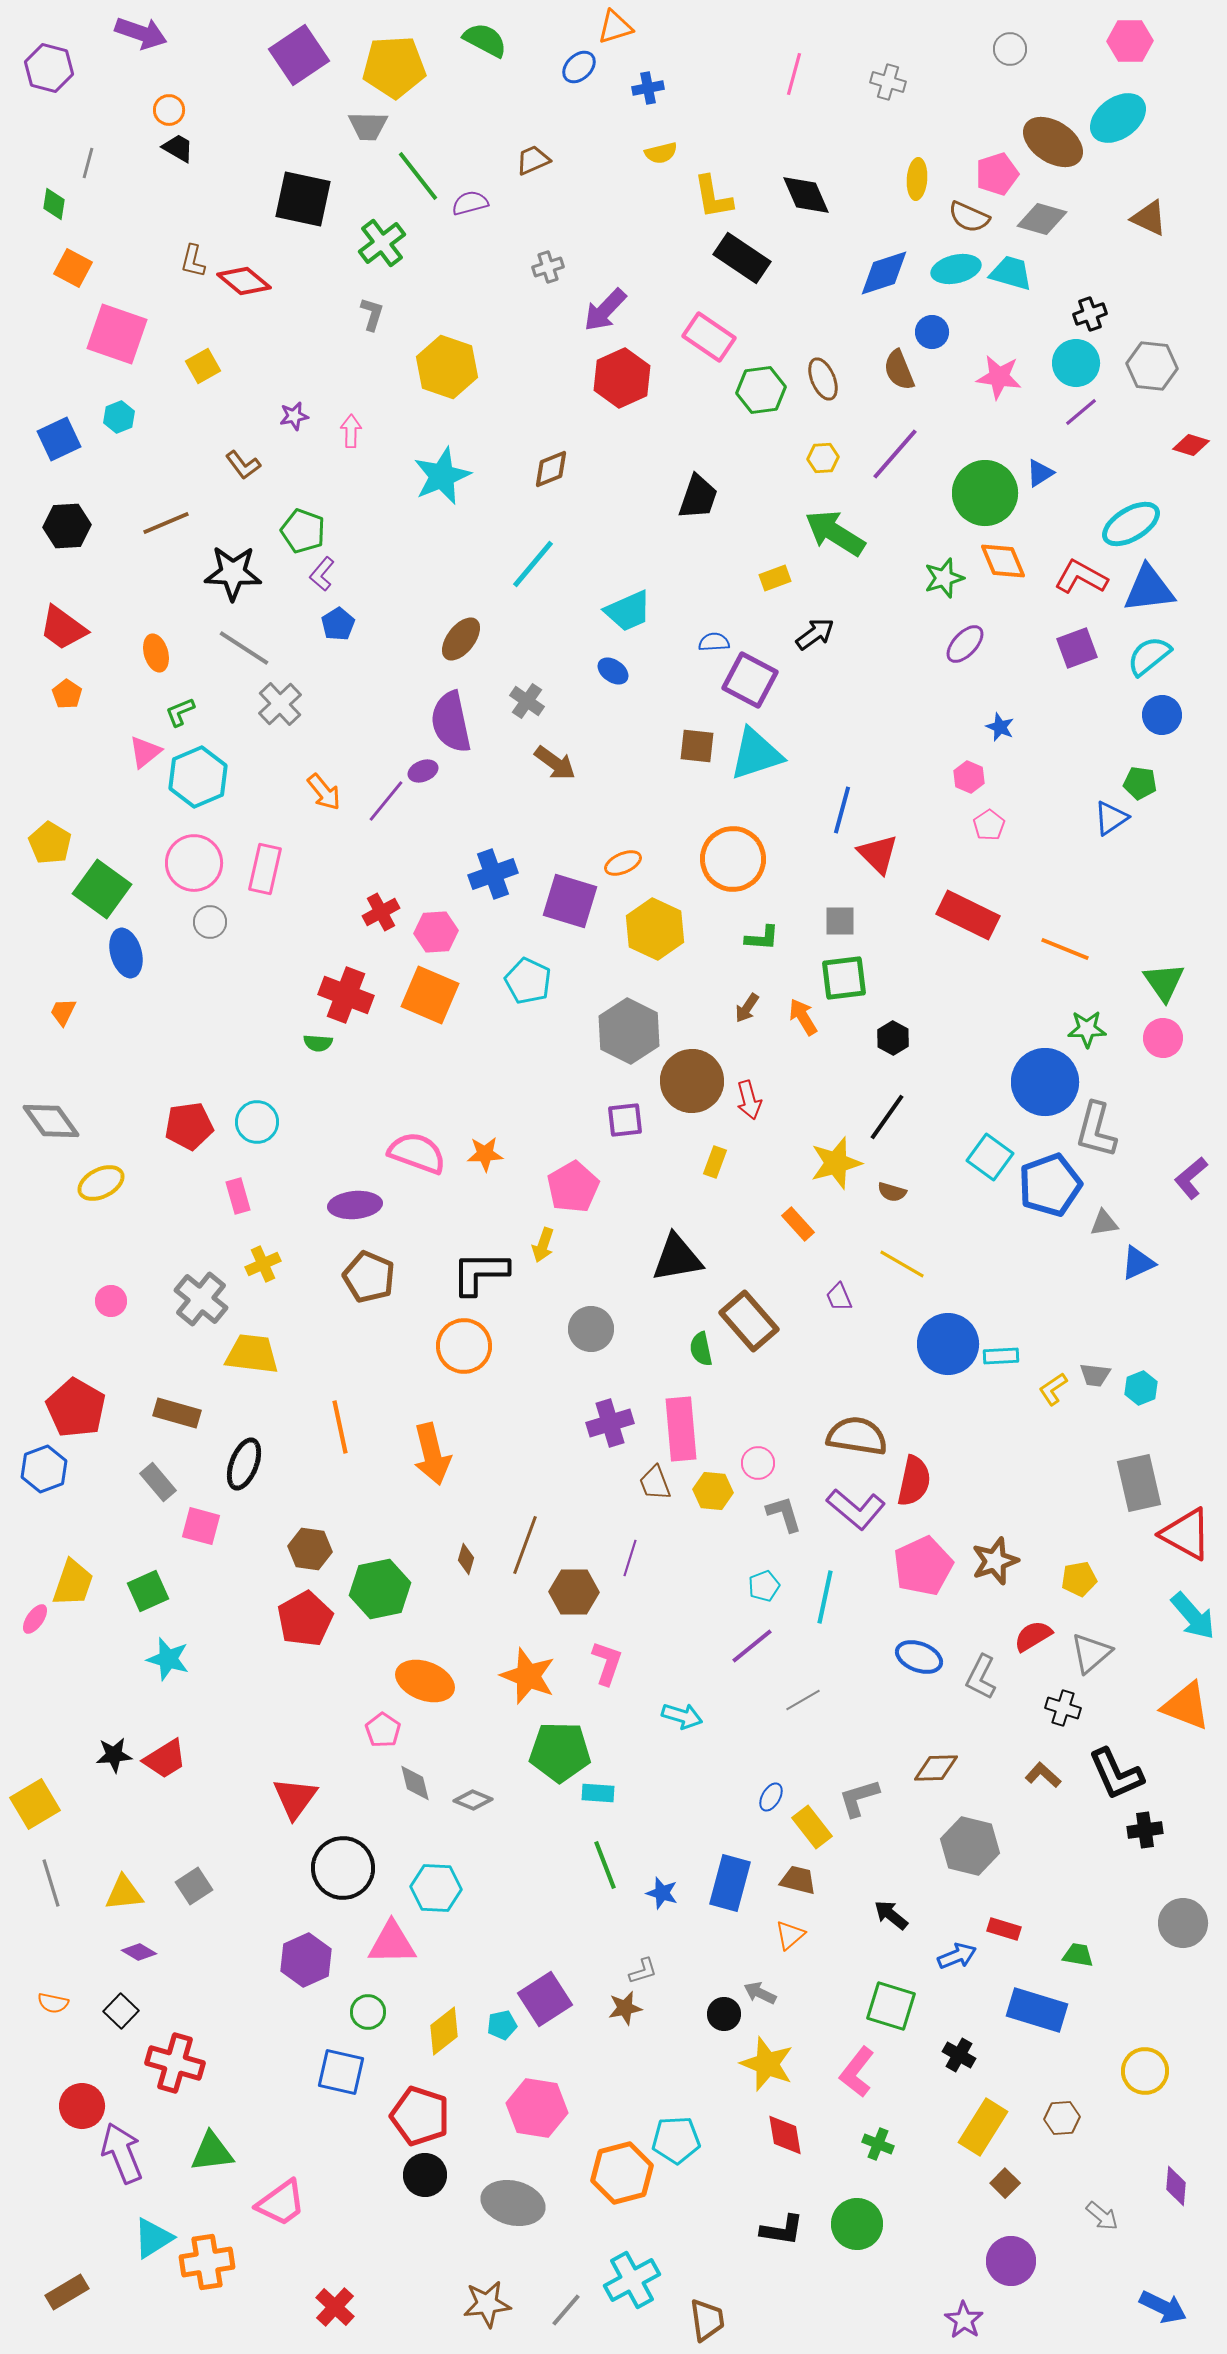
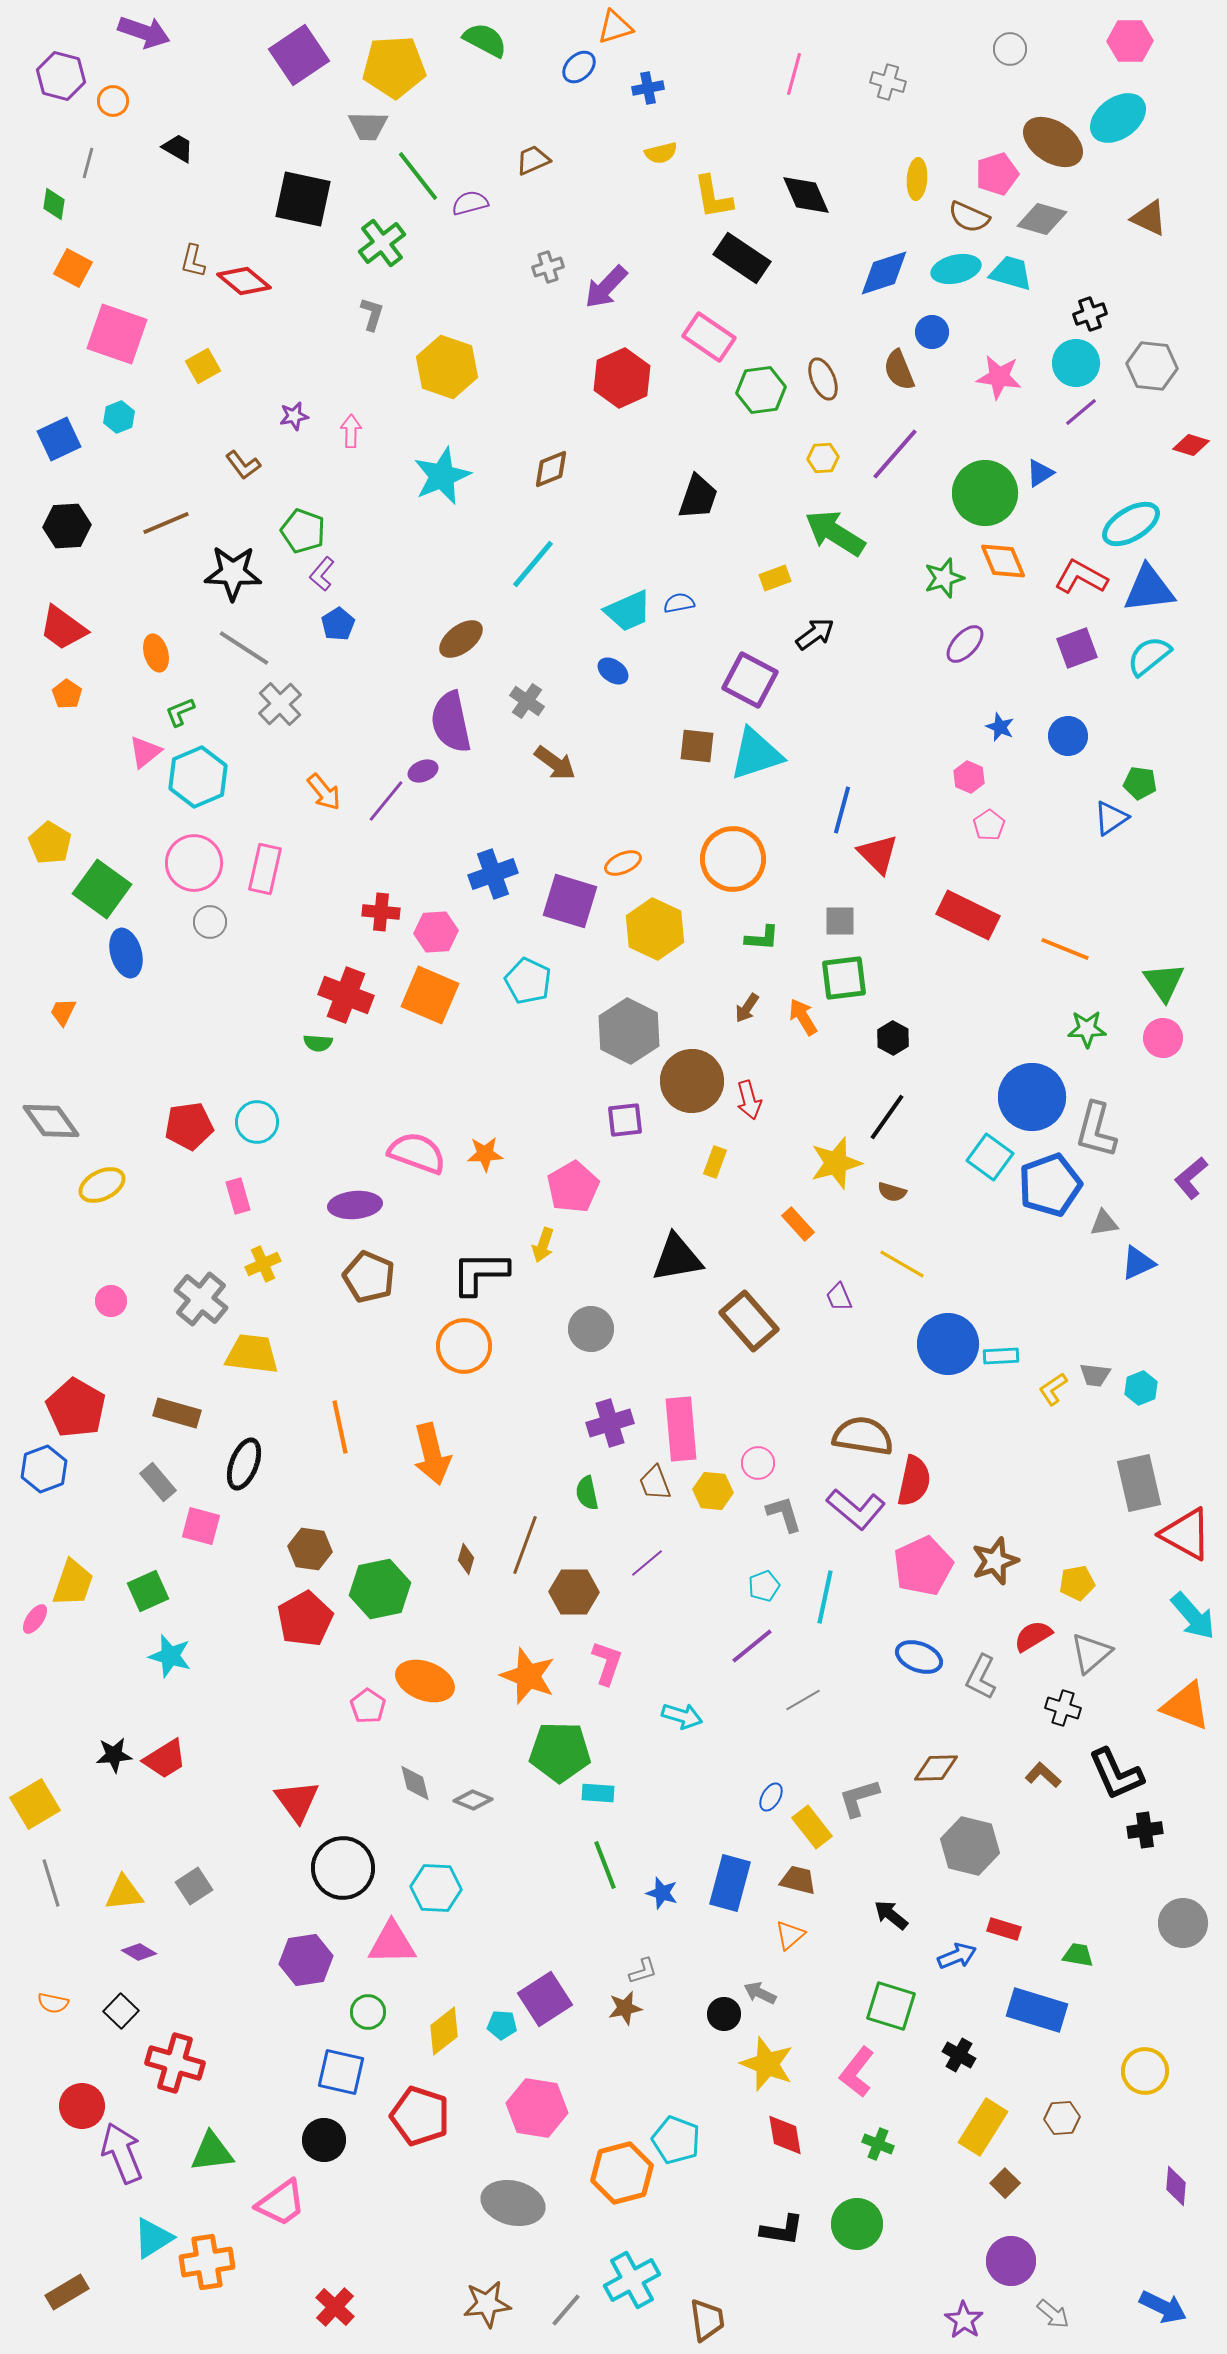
purple arrow at (141, 33): moved 3 px right, 1 px up
purple hexagon at (49, 68): moved 12 px right, 8 px down
orange circle at (169, 110): moved 56 px left, 9 px up
purple arrow at (605, 310): moved 1 px right, 23 px up
brown ellipse at (461, 639): rotated 15 degrees clockwise
blue semicircle at (714, 642): moved 35 px left, 39 px up; rotated 8 degrees counterclockwise
blue circle at (1162, 715): moved 94 px left, 21 px down
red cross at (381, 912): rotated 33 degrees clockwise
blue circle at (1045, 1082): moved 13 px left, 15 px down
yellow ellipse at (101, 1183): moved 1 px right, 2 px down
green semicircle at (701, 1349): moved 114 px left, 144 px down
brown semicircle at (857, 1436): moved 6 px right
purple line at (630, 1558): moved 17 px right, 5 px down; rotated 33 degrees clockwise
yellow pentagon at (1079, 1579): moved 2 px left, 4 px down
cyan star at (168, 1659): moved 2 px right, 3 px up
pink pentagon at (383, 1730): moved 15 px left, 24 px up
red triangle at (295, 1798): moved 2 px right, 3 px down; rotated 12 degrees counterclockwise
purple hexagon at (306, 1960): rotated 15 degrees clockwise
cyan pentagon at (502, 2025): rotated 16 degrees clockwise
cyan pentagon at (676, 2140): rotated 24 degrees clockwise
black circle at (425, 2175): moved 101 px left, 35 px up
gray arrow at (1102, 2216): moved 49 px left, 98 px down
